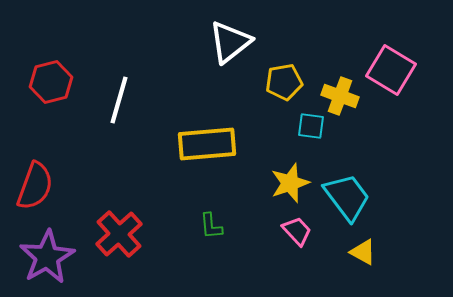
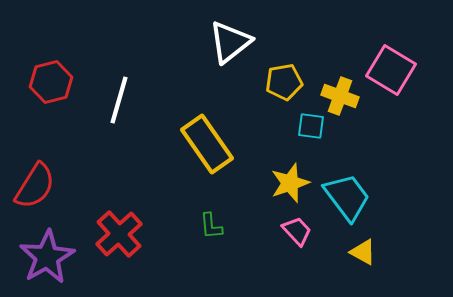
yellow rectangle: rotated 60 degrees clockwise
red semicircle: rotated 12 degrees clockwise
